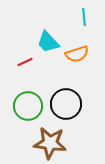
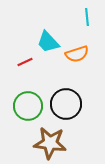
cyan line: moved 3 px right
